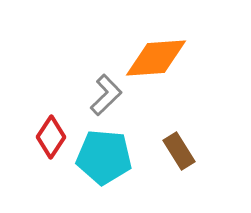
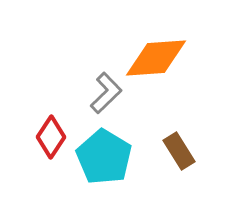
gray L-shape: moved 2 px up
cyan pentagon: rotated 26 degrees clockwise
